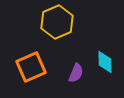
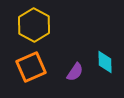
yellow hexagon: moved 23 px left, 3 px down; rotated 8 degrees counterclockwise
purple semicircle: moved 1 px left, 1 px up; rotated 12 degrees clockwise
